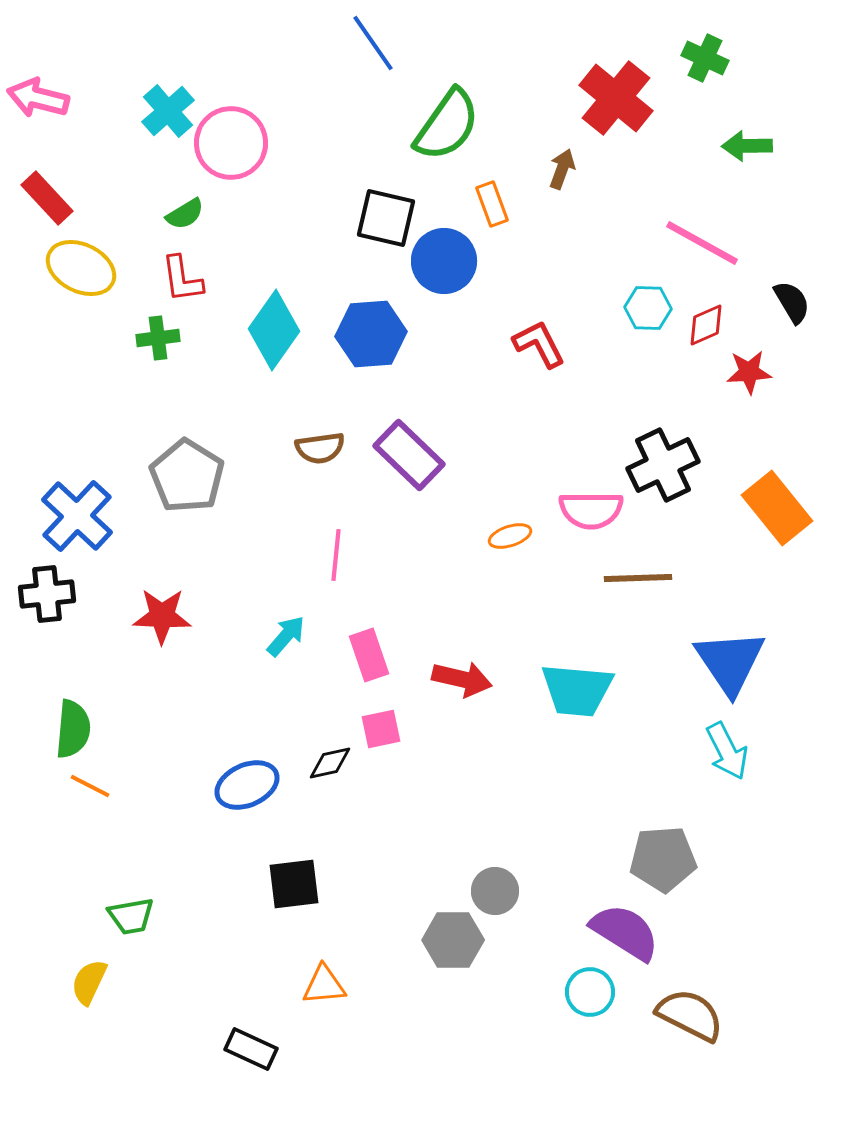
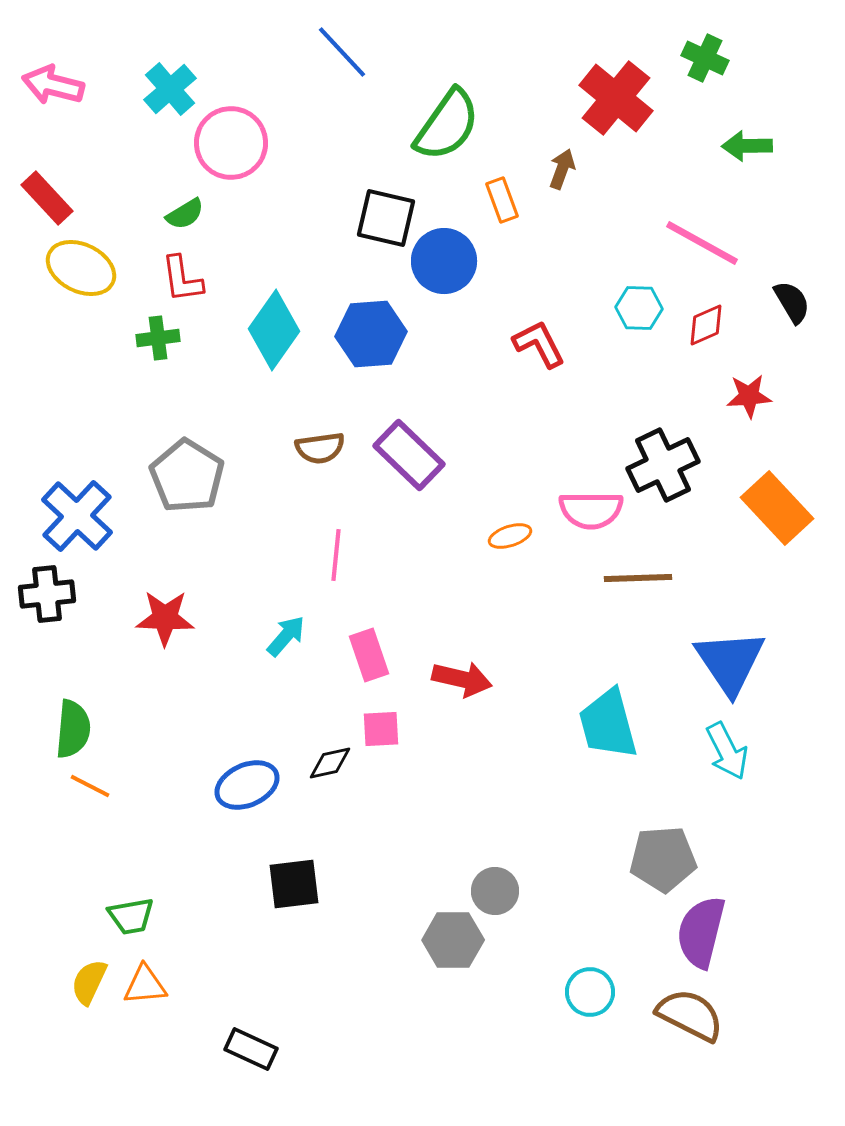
blue line at (373, 43): moved 31 px left, 9 px down; rotated 8 degrees counterclockwise
pink arrow at (38, 98): moved 15 px right, 13 px up
cyan cross at (168, 111): moved 2 px right, 22 px up
orange rectangle at (492, 204): moved 10 px right, 4 px up
cyan hexagon at (648, 308): moved 9 px left
red star at (749, 372): moved 24 px down
orange rectangle at (777, 508): rotated 4 degrees counterclockwise
red star at (162, 616): moved 3 px right, 2 px down
cyan trapezoid at (577, 690): moved 31 px right, 34 px down; rotated 70 degrees clockwise
pink square at (381, 729): rotated 9 degrees clockwise
purple semicircle at (625, 932): moved 76 px right; rotated 108 degrees counterclockwise
orange triangle at (324, 985): moved 179 px left
